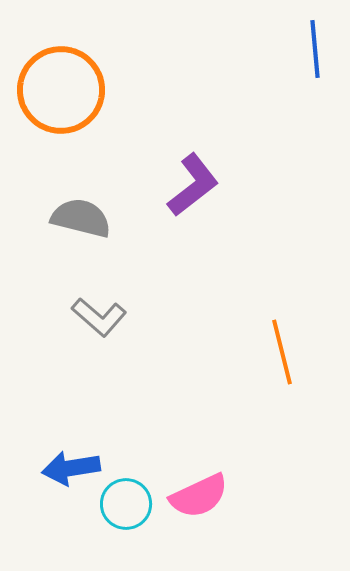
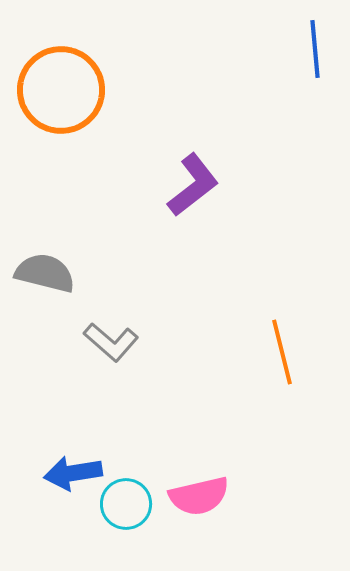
gray semicircle: moved 36 px left, 55 px down
gray L-shape: moved 12 px right, 25 px down
blue arrow: moved 2 px right, 5 px down
pink semicircle: rotated 12 degrees clockwise
